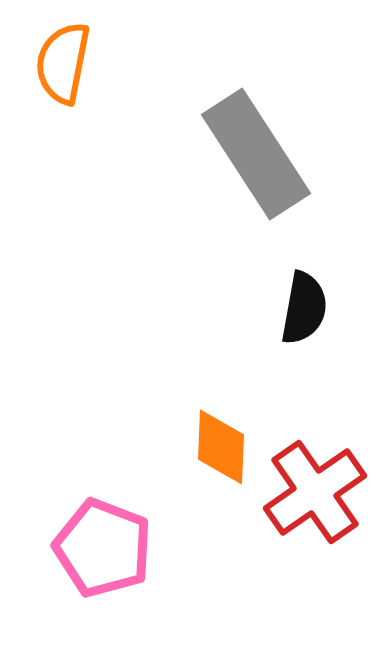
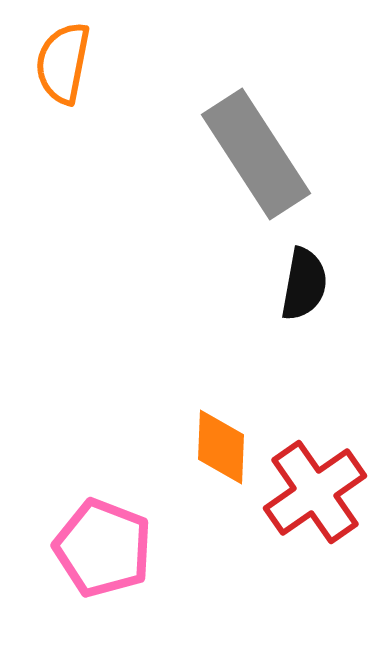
black semicircle: moved 24 px up
